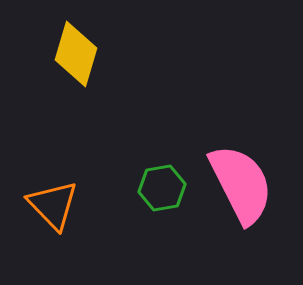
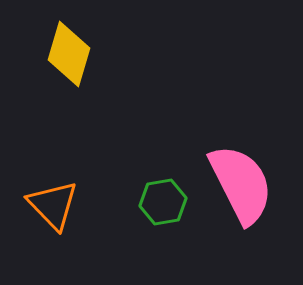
yellow diamond: moved 7 px left
green hexagon: moved 1 px right, 14 px down
